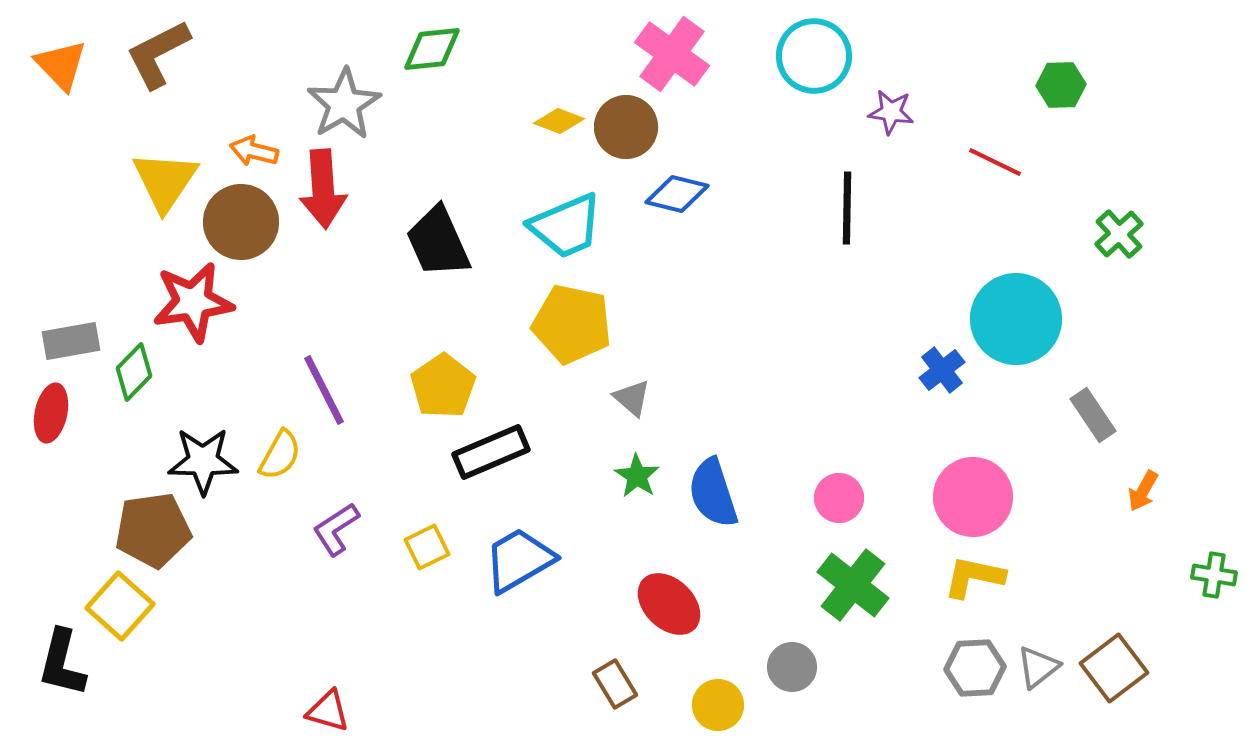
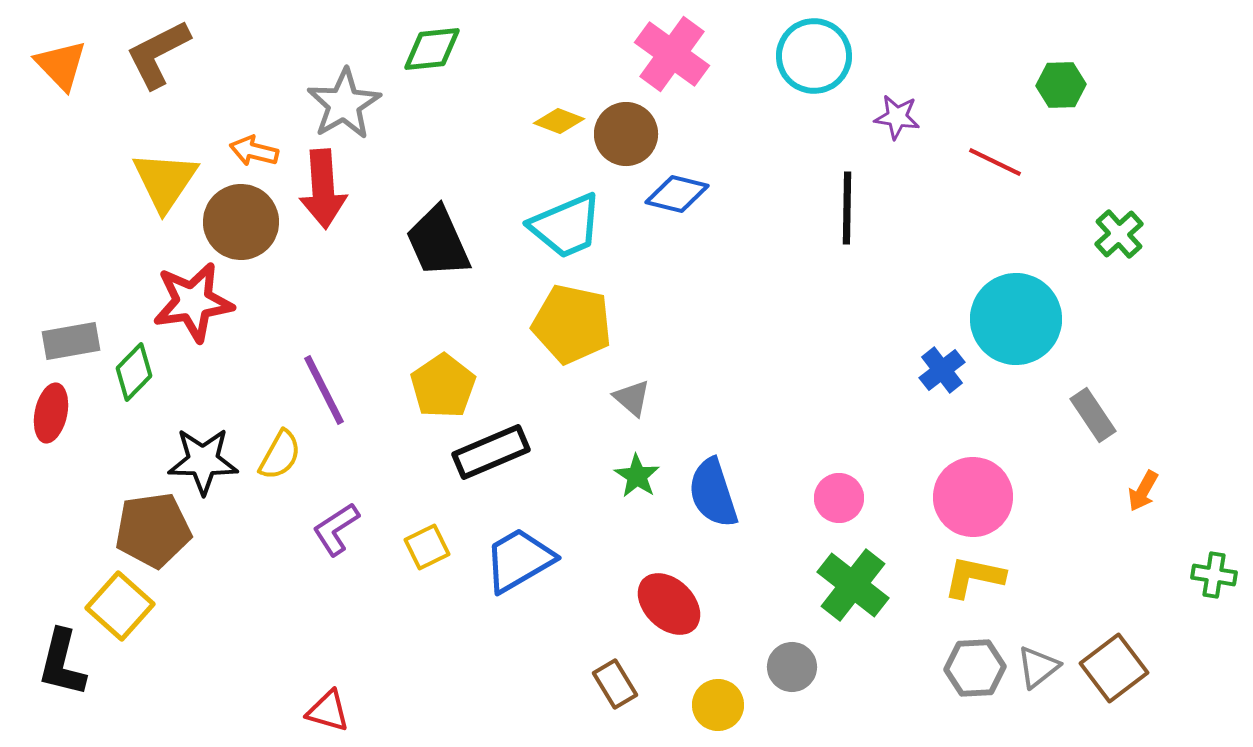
purple star at (891, 112): moved 6 px right, 5 px down
brown circle at (626, 127): moved 7 px down
